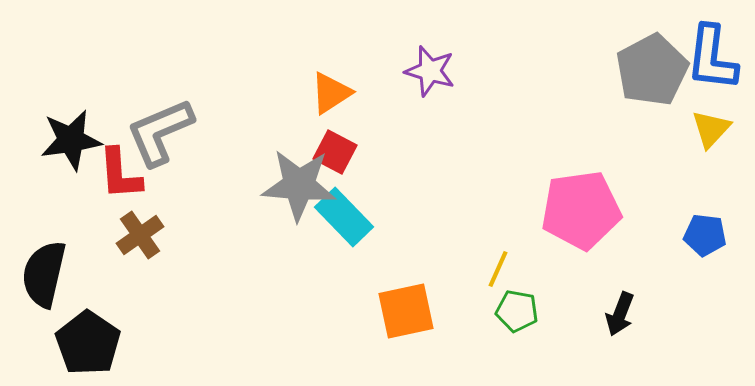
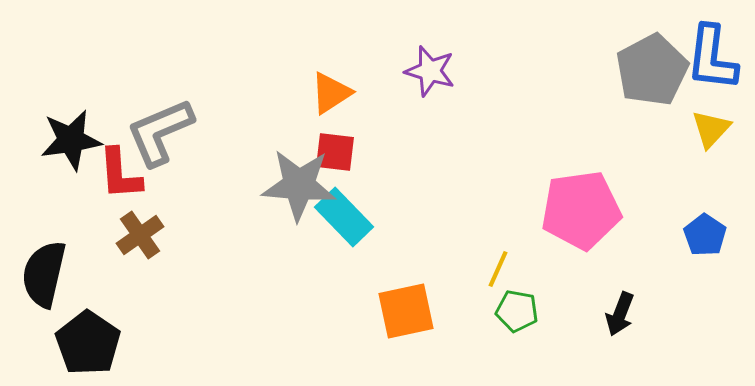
red square: rotated 21 degrees counterclockwise
blue pentagon: rotated 27 degrees clockwise
